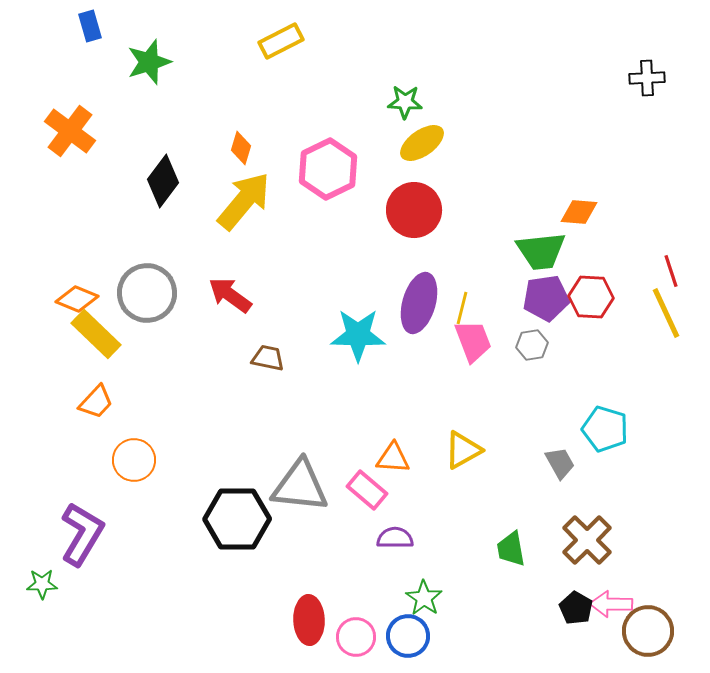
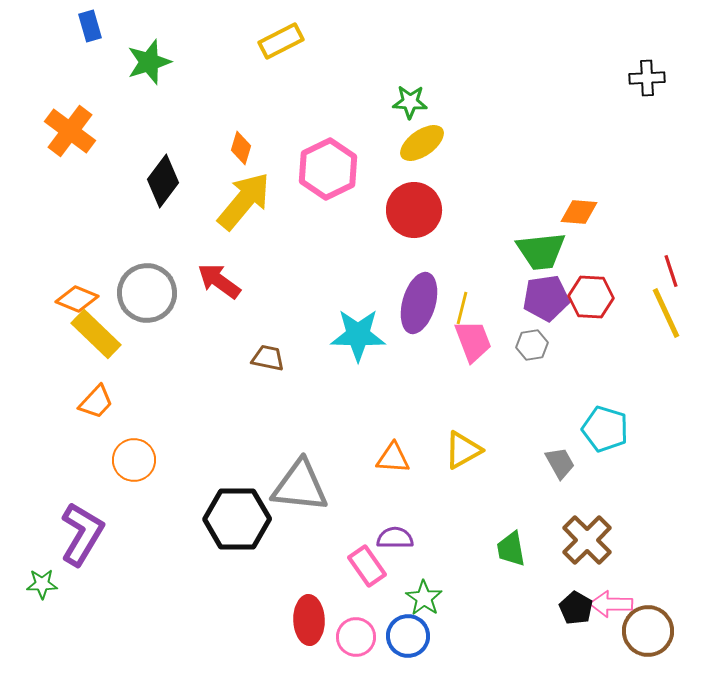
green star at (405, 102): moved 5 px right
red arrow at (230, 295): moved 11 px left, 14 px up
pink rectangle at (367, 490): moved 76 px down; rotated 15 degrees clockwise
